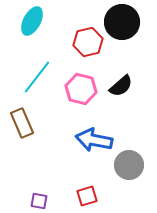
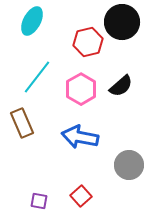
pink hexagon: rotated 16 degrees clockwise
blue arrow: moved 14 px left, 3 px up
red square: moved 6 px left; rotated 25 degrees counterclockwise
